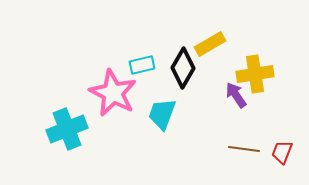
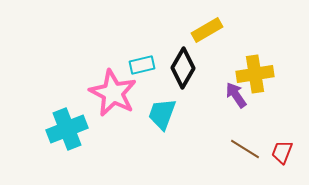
yellow rectangle: moved 3 px left, 14 px up
brown line: moved 1 px right; rotated 24 degrees clockwise
